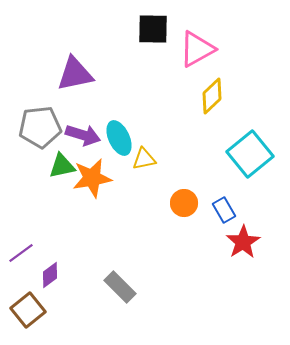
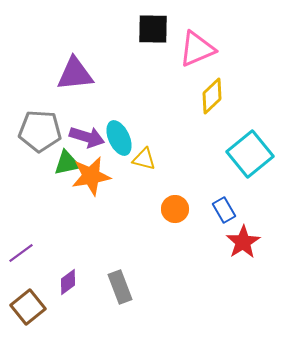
pink triangle: rotated 6 degrees clockwise
purple triangle: rotated 6 degrees clockwise
gray pentagon: moved 4 px down; rotated 9 degrees clockwise
purple arrow: moved 4 px right, 2 px down
yellow triangle: rotated 25 degrees clockwise
green triangle: moved 5 px right, 3 px up
orange star: moved 1 px left, 2 px up
orange circle: moved 9 px left, 6 px down
purple diamond: moved 18 px right, 7 px down
gray rectangle: rotated 24 degrees clockwise
brown square: moved 3 px up
